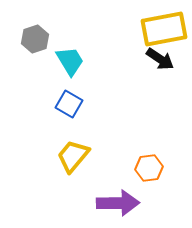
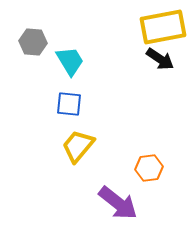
yellow rectangle: moved 1 px left, 2 px up
gray hexagon: moved 2 px left, 3 px down; rotated 24 degrees clockwise
blue square: rotated 24 degrees counterclockwise
yellow trapezoid: moved 5 px right, 10 px up
purple arrow: rotated 39 degrees clockwise
